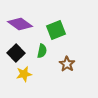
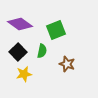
black square: moved 2 px right, 1 px up
brown star: rotated 14 degrees counterclockwise
